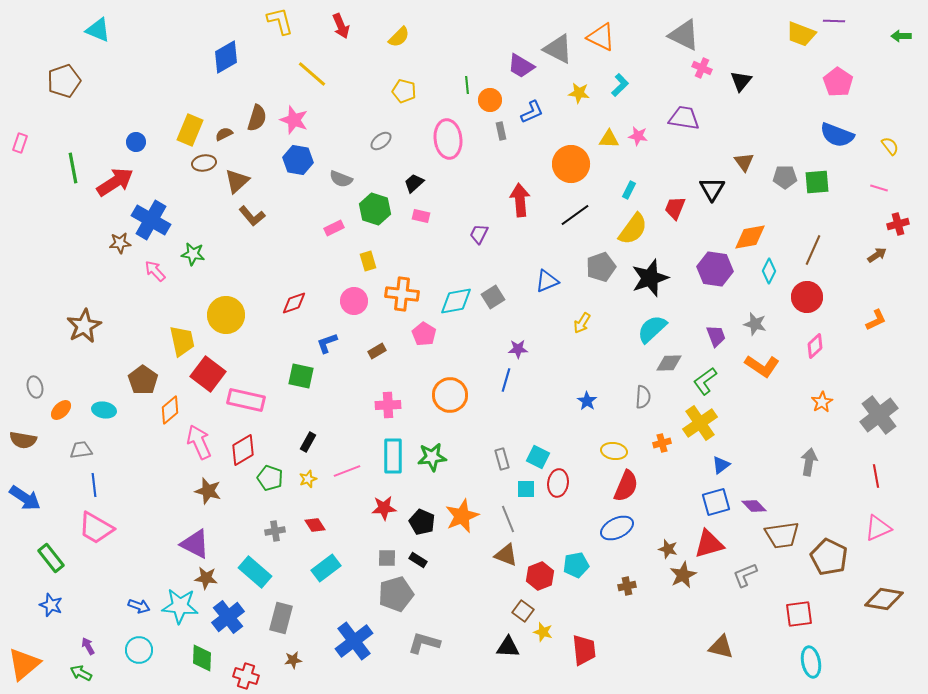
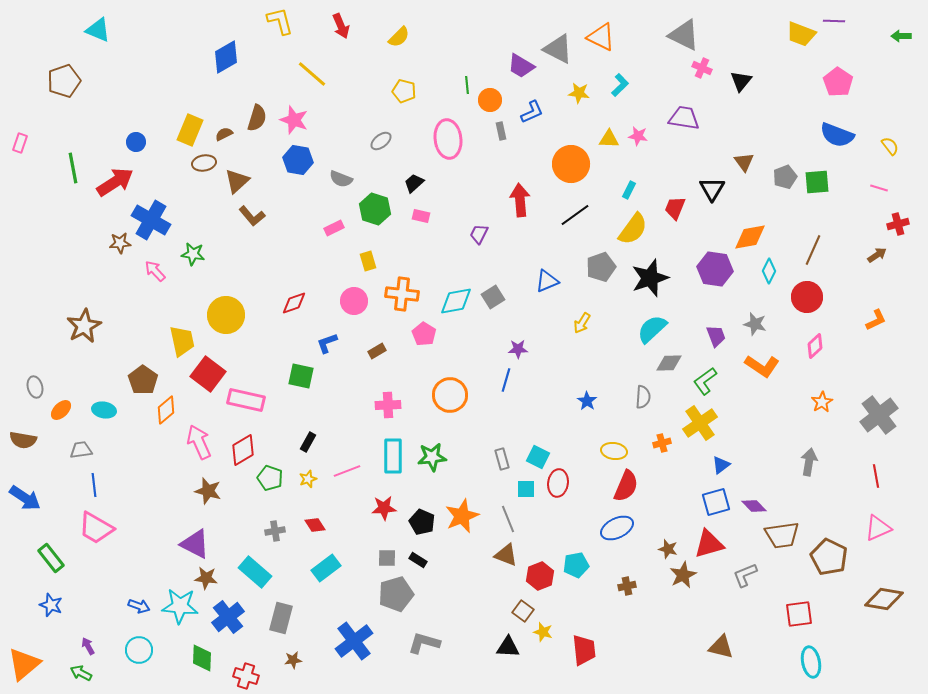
gray pentagon at (785, 177): rotated 20 degrees counterclockwise
orange diamond at (170, 410): moved 4 px left
